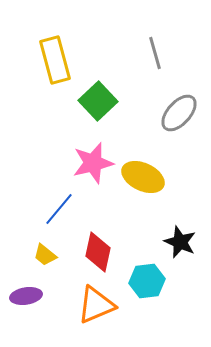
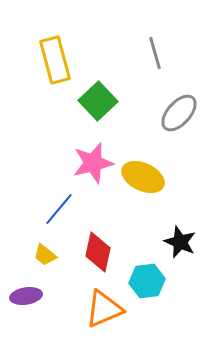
orange triangle: moved 8 px right, 4 px down
